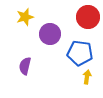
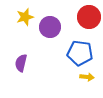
red circle: moved 1 px right
purple circle: moved 7 px up
purple semicircle: moved 4 px left, 3 px up
yellow arrow: rotated 88 degrees clockwise
